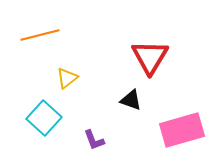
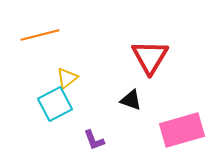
cyan square: moved 11 px right, 14 px up; rotated 20 degrees clockwise
